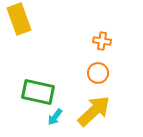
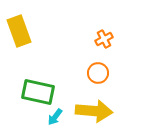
yellow rectangle: moved 12 px down
orange cross: moved 2 px right, 2 px up; rotated 36 degrees counterclockwise
yellow arrow: rotated 48 degrees clockwise
